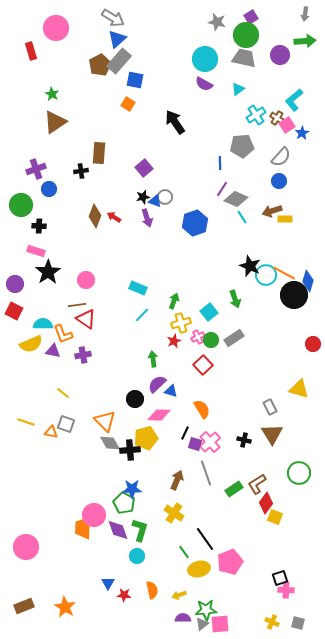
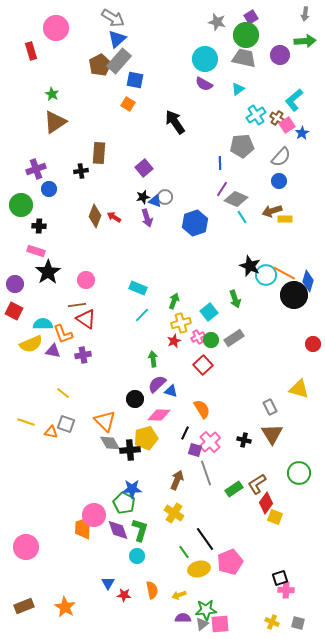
purple square at (195, 444): moved 6 px down
